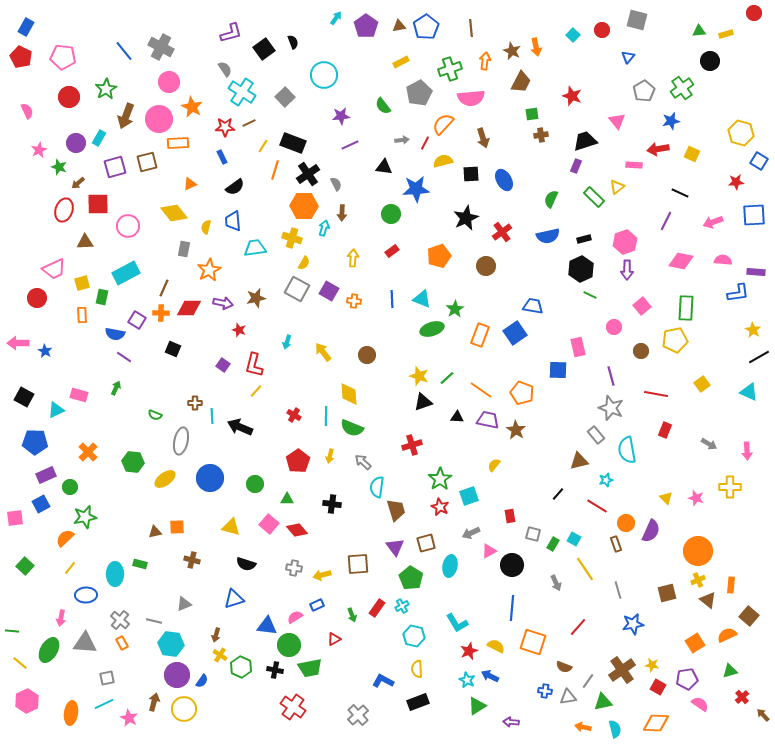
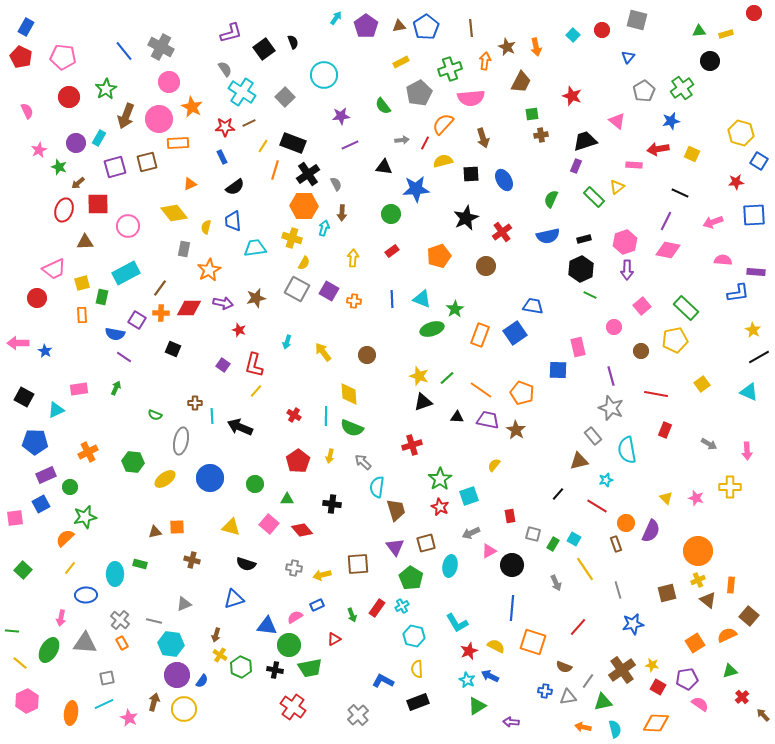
brown star at (512, 51): moved 5 px left, 4 px up
pink triangle at (617, 121): rotated 12 degrees counterclockwise
pink diamond at (681, 261): moved 13 px left, 11 px up
brown line at (164, 288): moved 4 px left; rotated 12 degrees clockwise
green rectangle at (686, 308): rotated 50 degrees counterclockwise
pink rectangle at (79, 395): moved 6 px up; rotated 24 degrees counterclockwise
gray rectangle at (596, 435): moved 3 px left, 1 px down
orange cross at (88, 452): rotated 18 degrees clockwise
red diamond at (297, 530): moved 5 px right
green square at (25, 566): moved 2 px left, 4 px down
